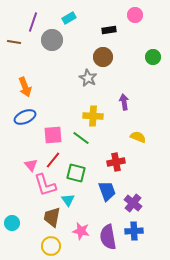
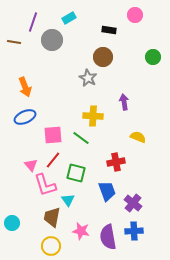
black rectangle: rotated 16 degrees clockwise
